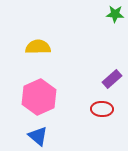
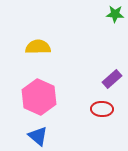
pink hexagon: rotated 12 degrees counterclockwise
